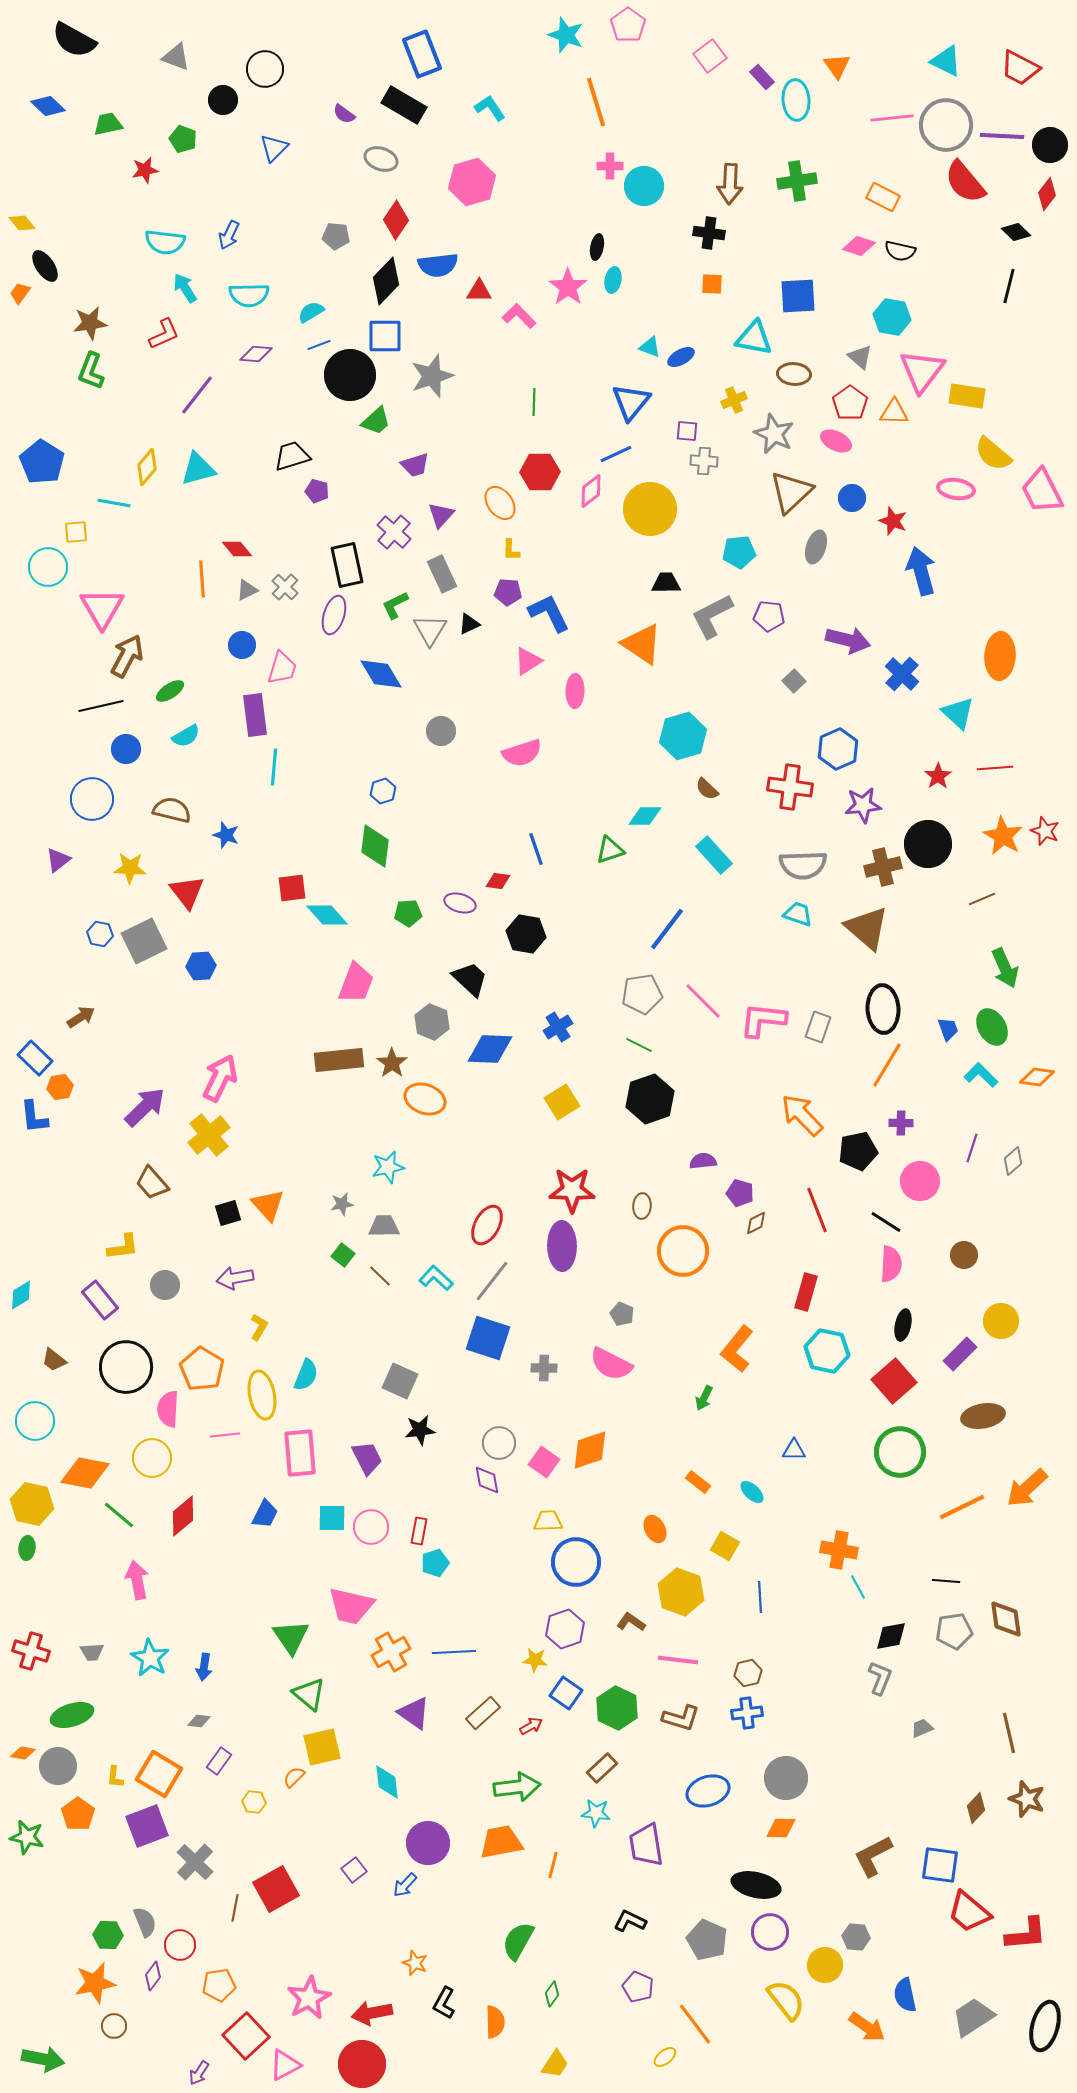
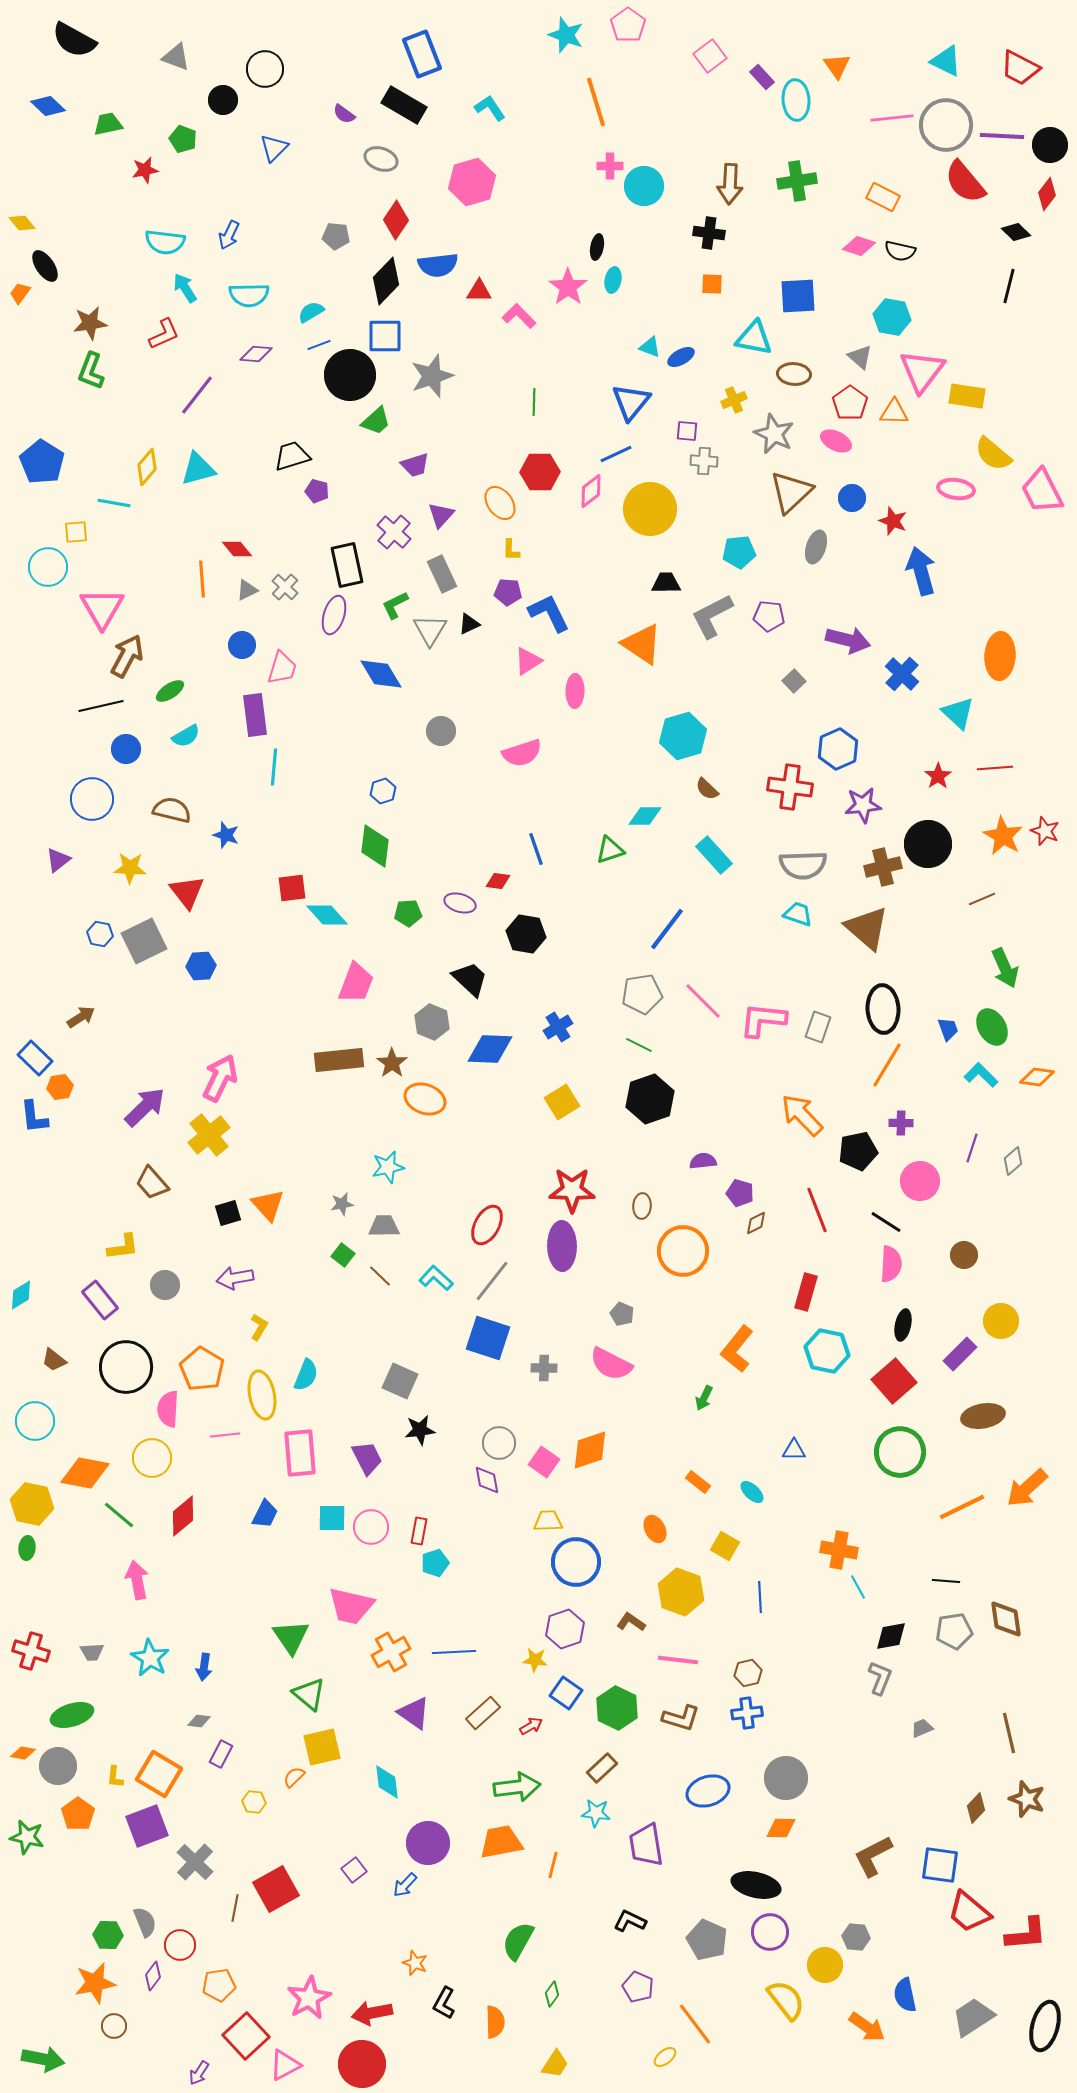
purple rectangle at (219, 1761): moved 2 px right, 7 px up; rotated 8 degrees counterclockwise
